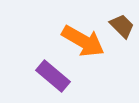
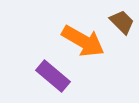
brown trapezoid: moved 4 px up
